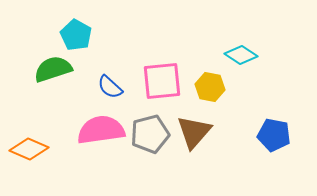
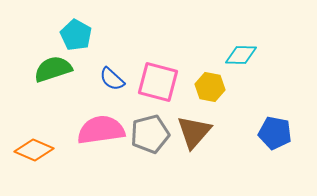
cyan diamond: rotated 32 degrees counterclockwise
pink square: moved 4 px left, 1 px down; rotated 21 degrees clockwise
blue semicircle: moved 2 px right, 8 px up
blue pentagon: moved 1 px right, 2 px up
orange diamond: moved 5 px right, 1 px down
